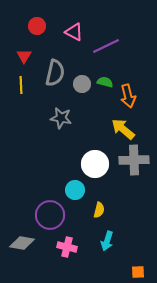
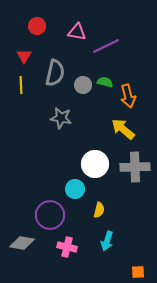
pink triangle: moved 3 px right; rotated 18 degrees counterclockwise
gray circle: moved 1 px right, 1 px down
gray cross: moved 1 px right, 7 px down
cyan circle: moved 1 px up
